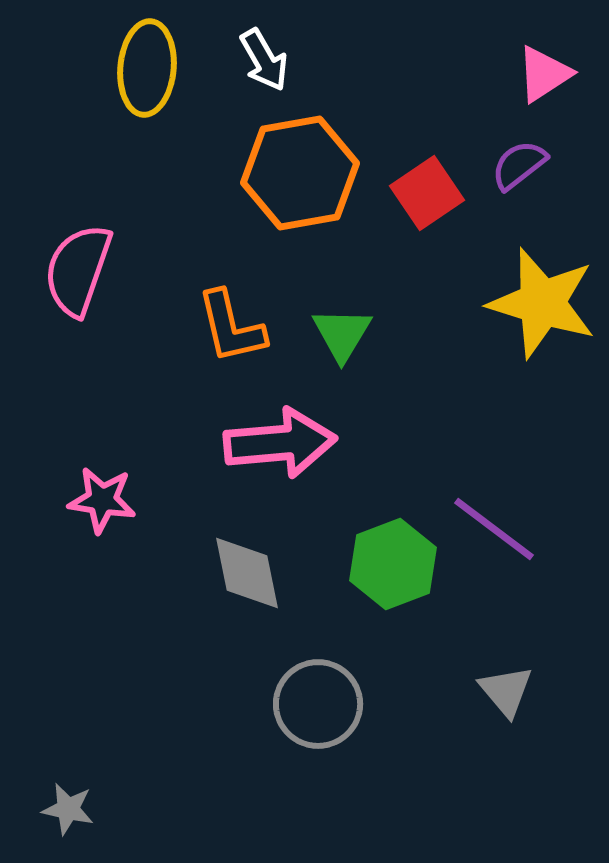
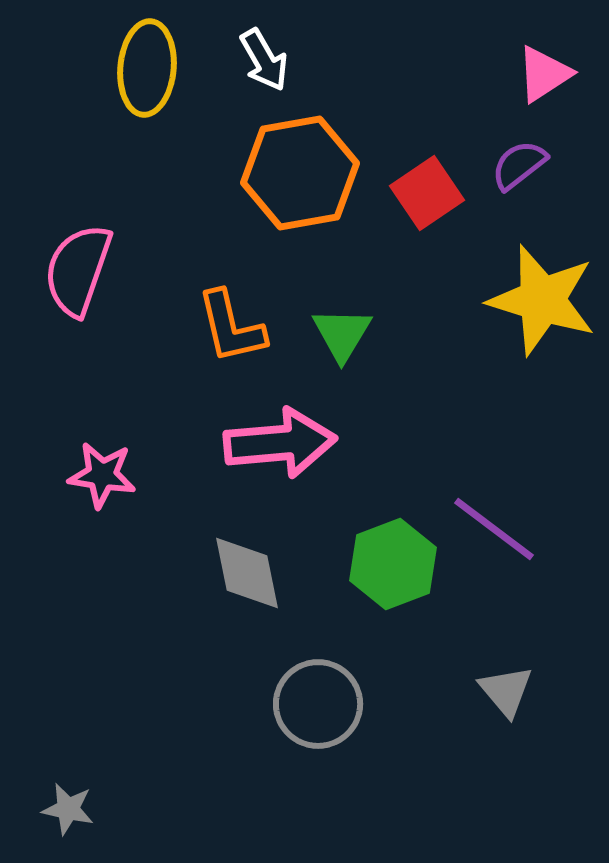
yellow star: moved 3 px up
pink star: moved 25 px up
